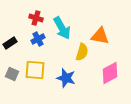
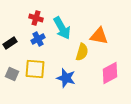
orange triangle: moved 1 px left
yellow square: moved 1 px up
